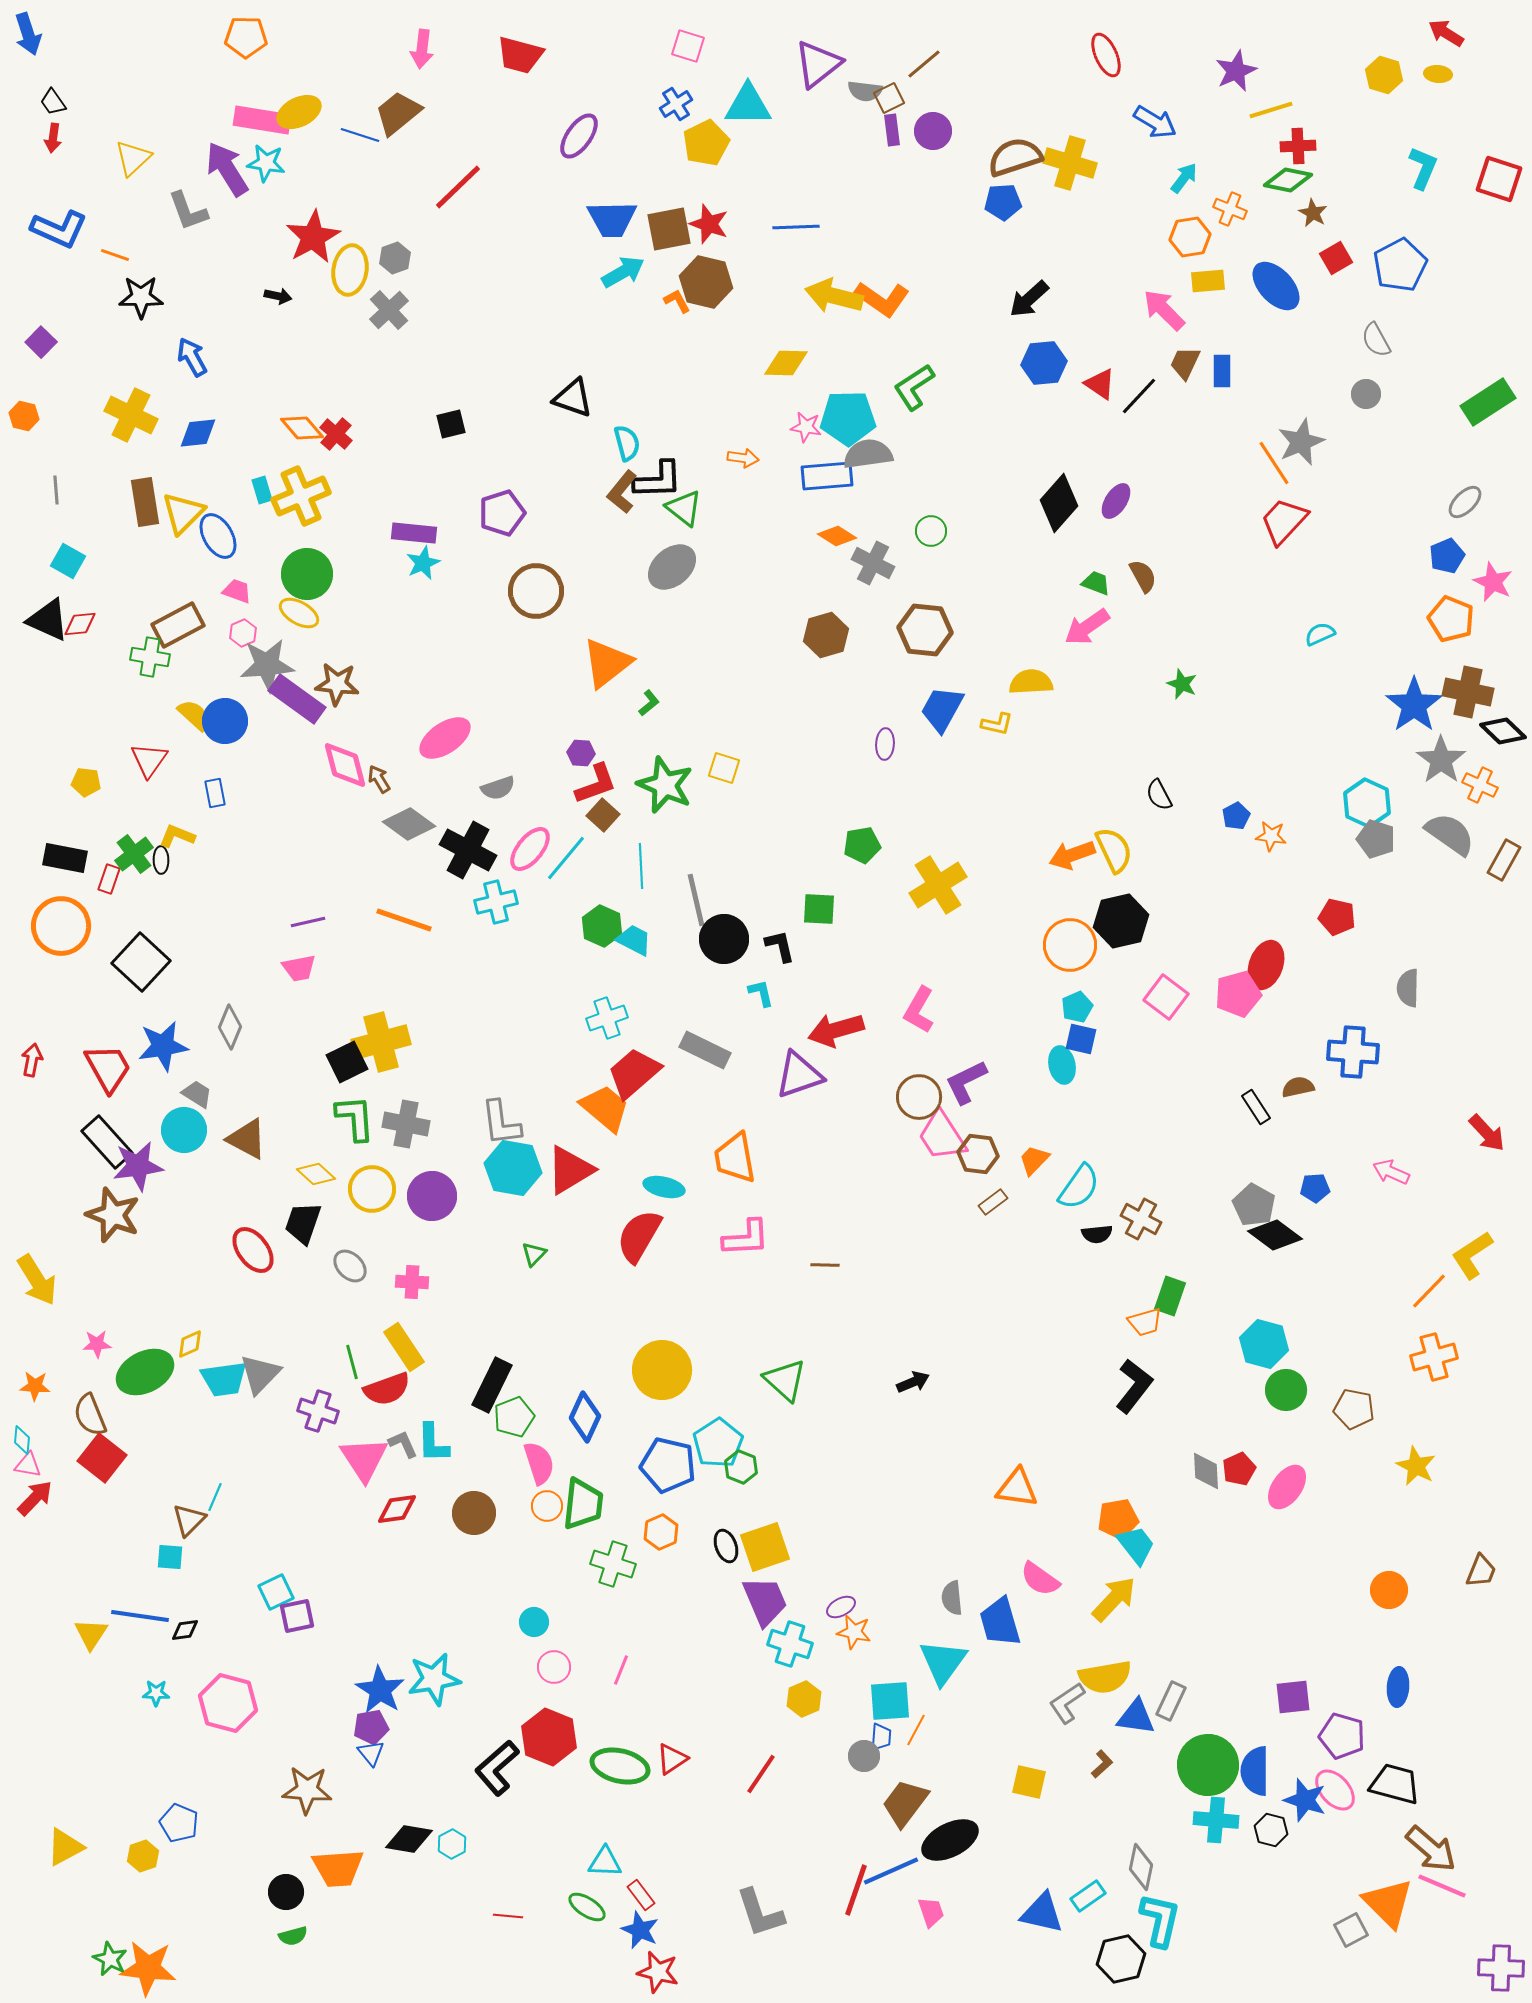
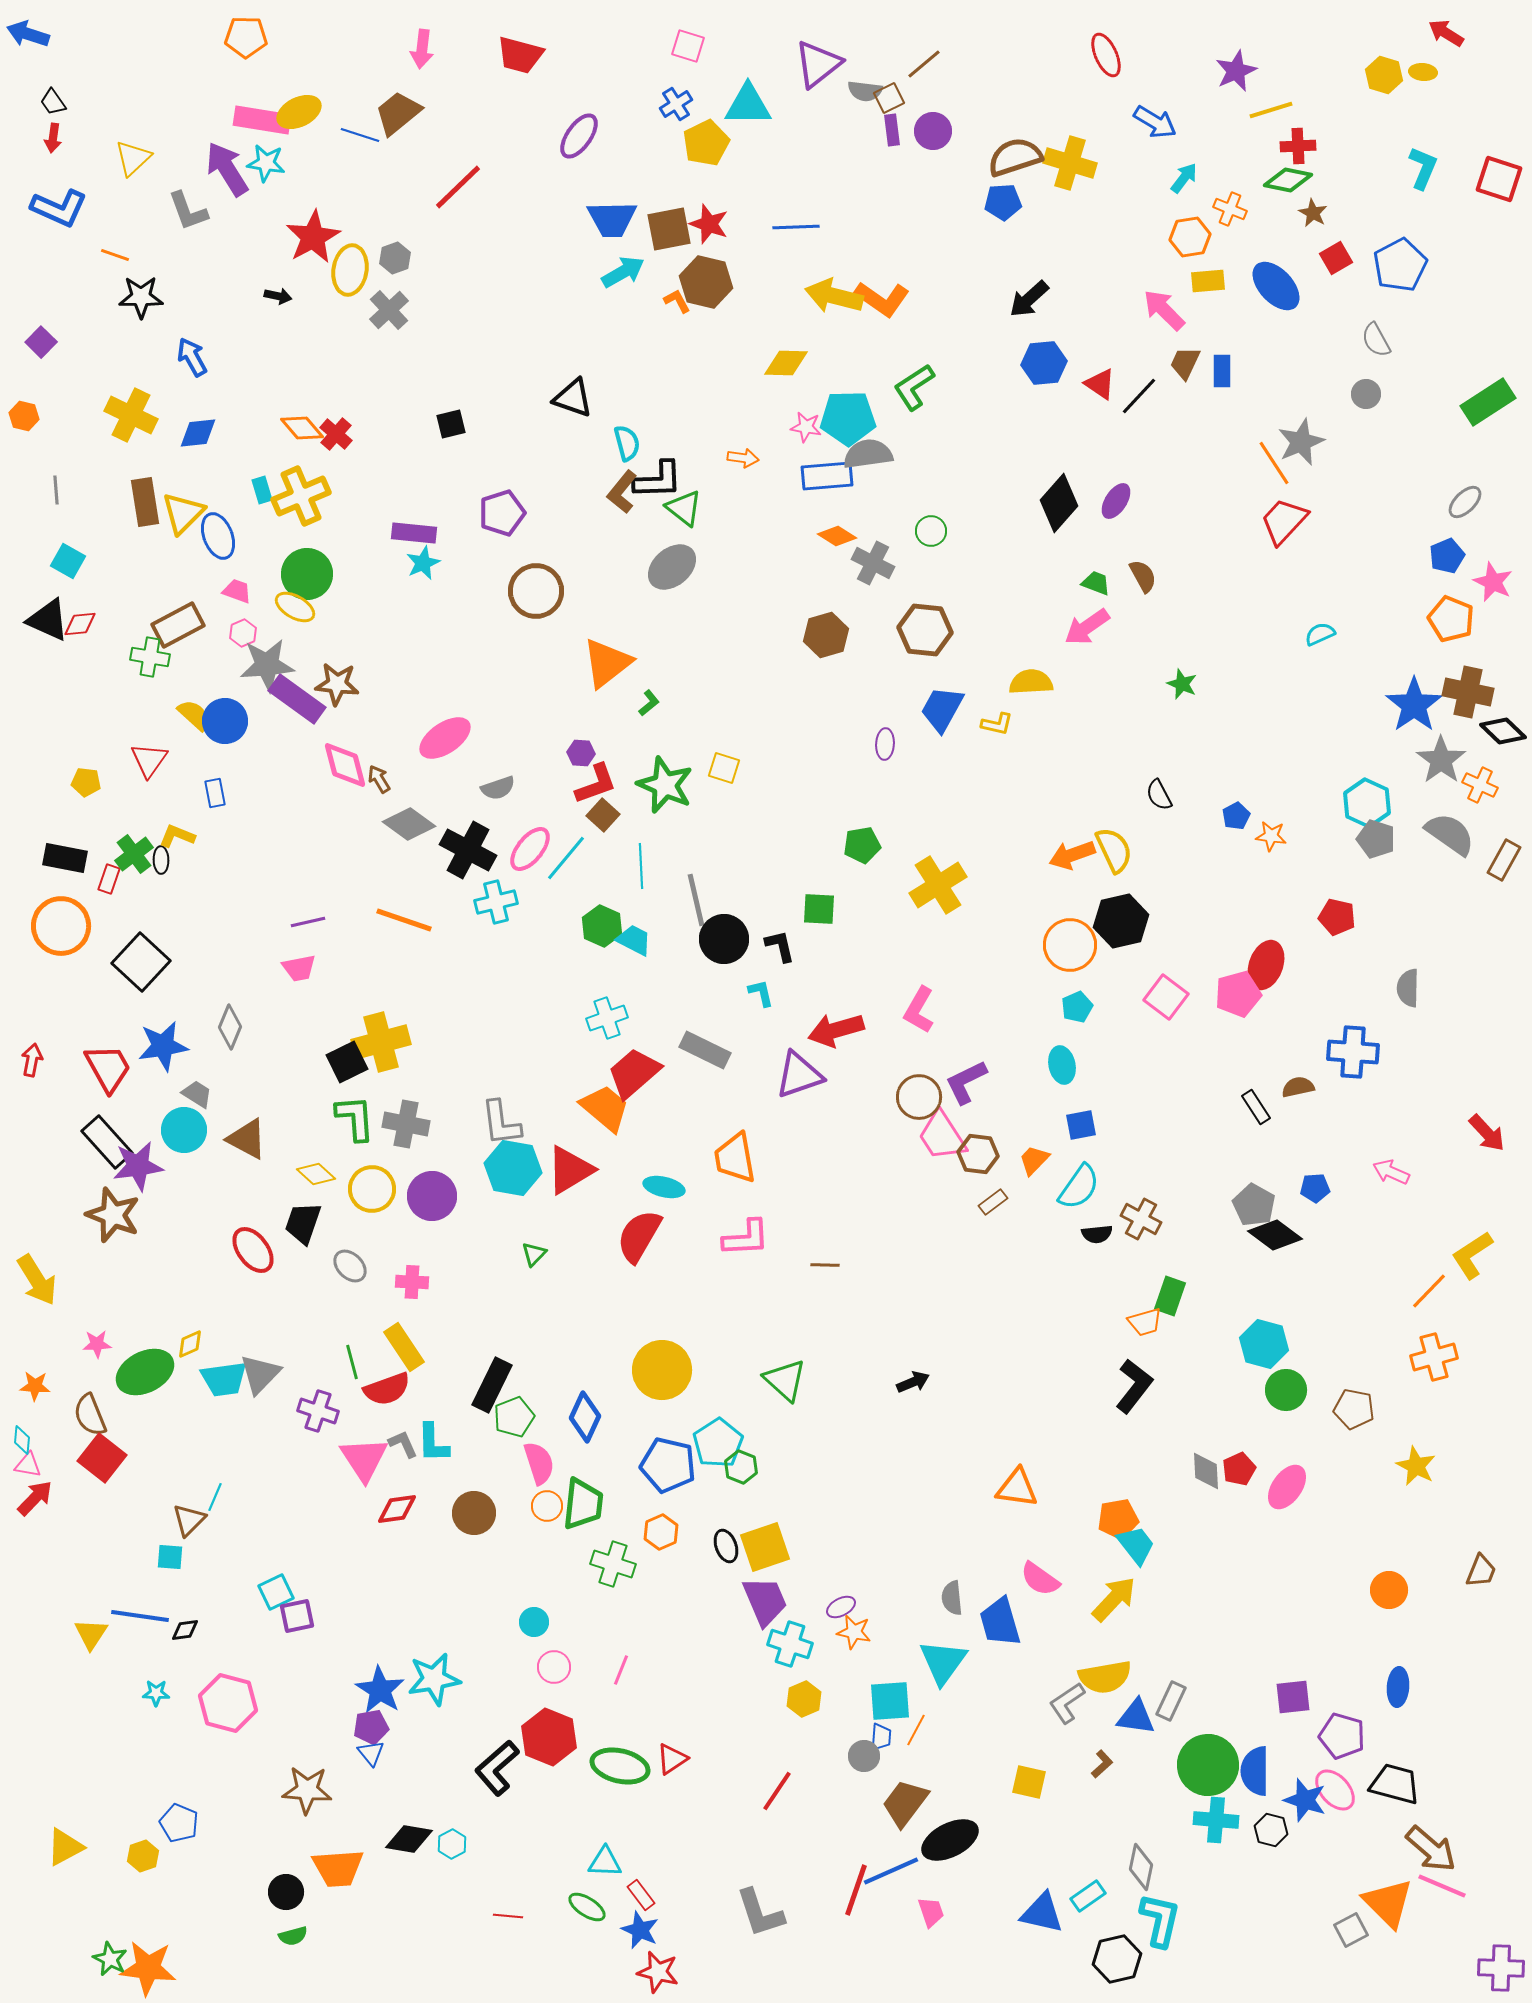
blue arrow at (28, 34): rotated 126 degrees clockwise
yellow ellipse at (1438, 74): moved 15 px left, 2 px up
blue L-shape at (59, 229): moved 21 px up
blue ellipse at (218, 536): rotated 9 degrees clockwise
yellow ellipse at (299, 613): moved 4 px left, 6 px up
blue square at (1081, 1039): moved 86 px down; rotated 24 degrees counterclockwise
red line at (761, 1774): moved 16 px right, 17 px down
black hexagon at (1121, 1959): moved 4 px left
